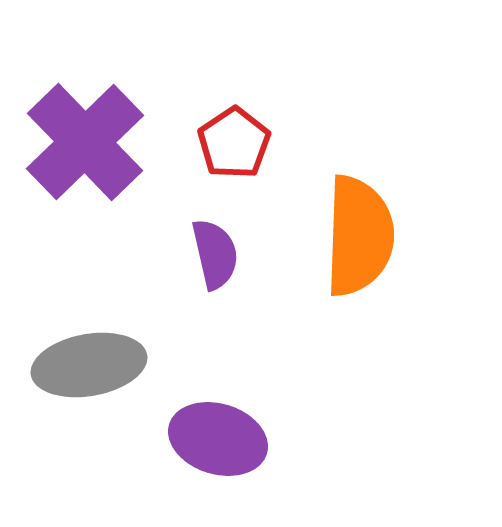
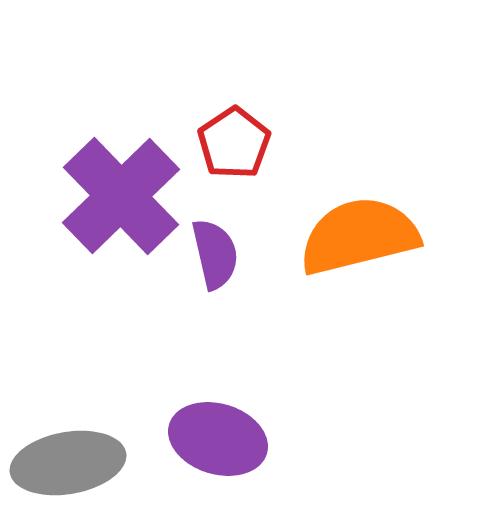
purple cross: moved 36 px right, 54 px down
orange semicircle: rotated 106 degrees counterclockwise
gray ellipse: moved 21 px left, 98 px down
